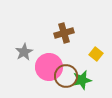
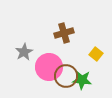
green star: rotated 18 degrees clockwise
